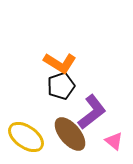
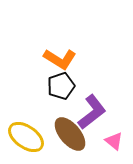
orange L-shape: moved 4 px up
